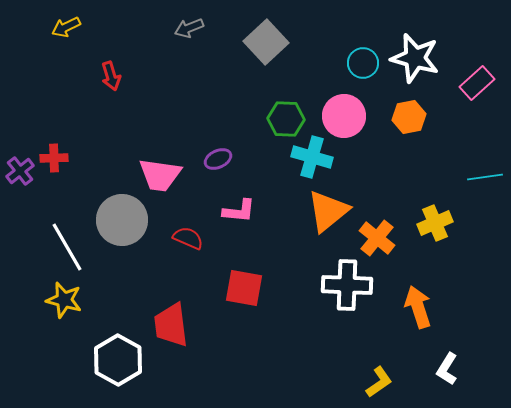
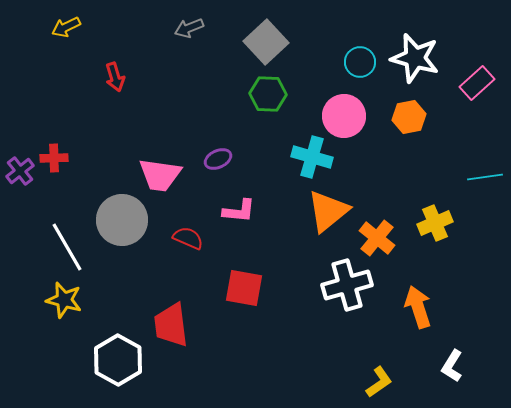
cyan circle: moved 3 px left, 1 px up
red arrow: moved 4 px right, 1 px down
green hexagon: moved 18 px left, 25 px up
white cross: rotated 18 degrees counterclockwise
white L-shape: moved 5 px right, 3 px up
